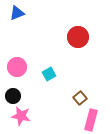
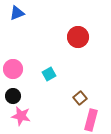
pink circle: moved 4 px left, 2 px down
